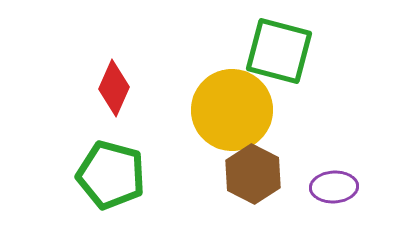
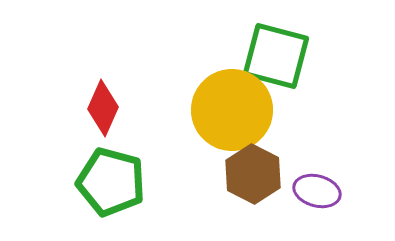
green square: moved 3 px left, 5 px down
red diamond: moved 11 px left, 20 px down
green pentagon: moved 7 px down
purple ellipse: moved 17 px left, 4 px down; rotated 18 degrees clockwise
